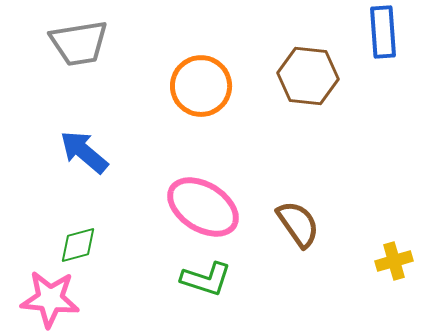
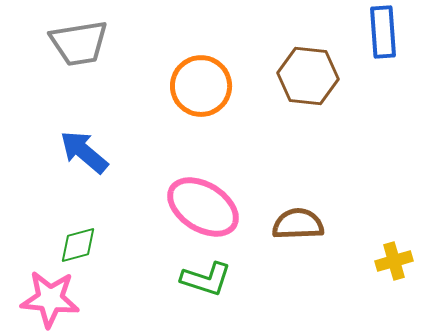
brown semicircle: rotated 57 degrees counterclockwise
